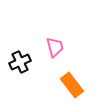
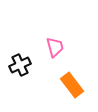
black cross: moved 3 px down
